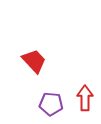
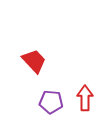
purple pentagon: moved 2 px up
